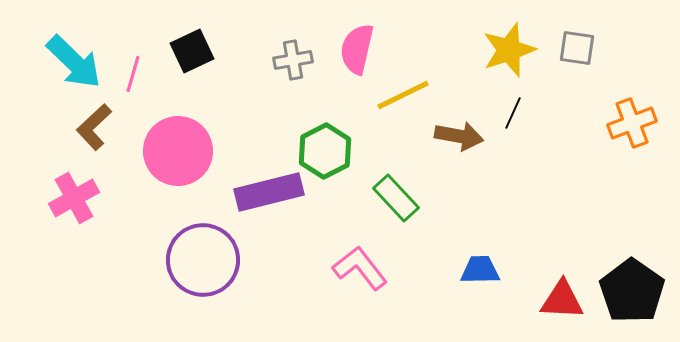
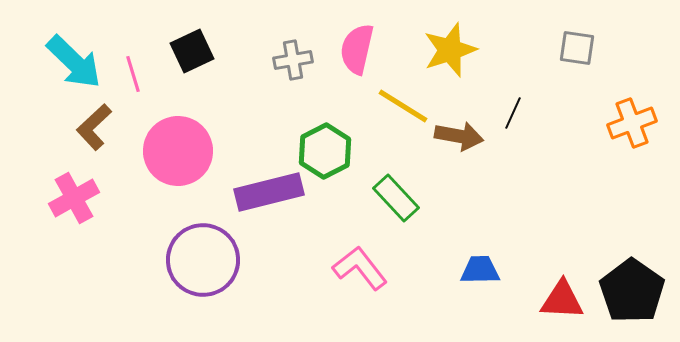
yellow star: moved 59 px left
pink line: rotated 33 degrees counterclockwise
yellow line: moved 11 px down; rotated 58 degrees clockwise
